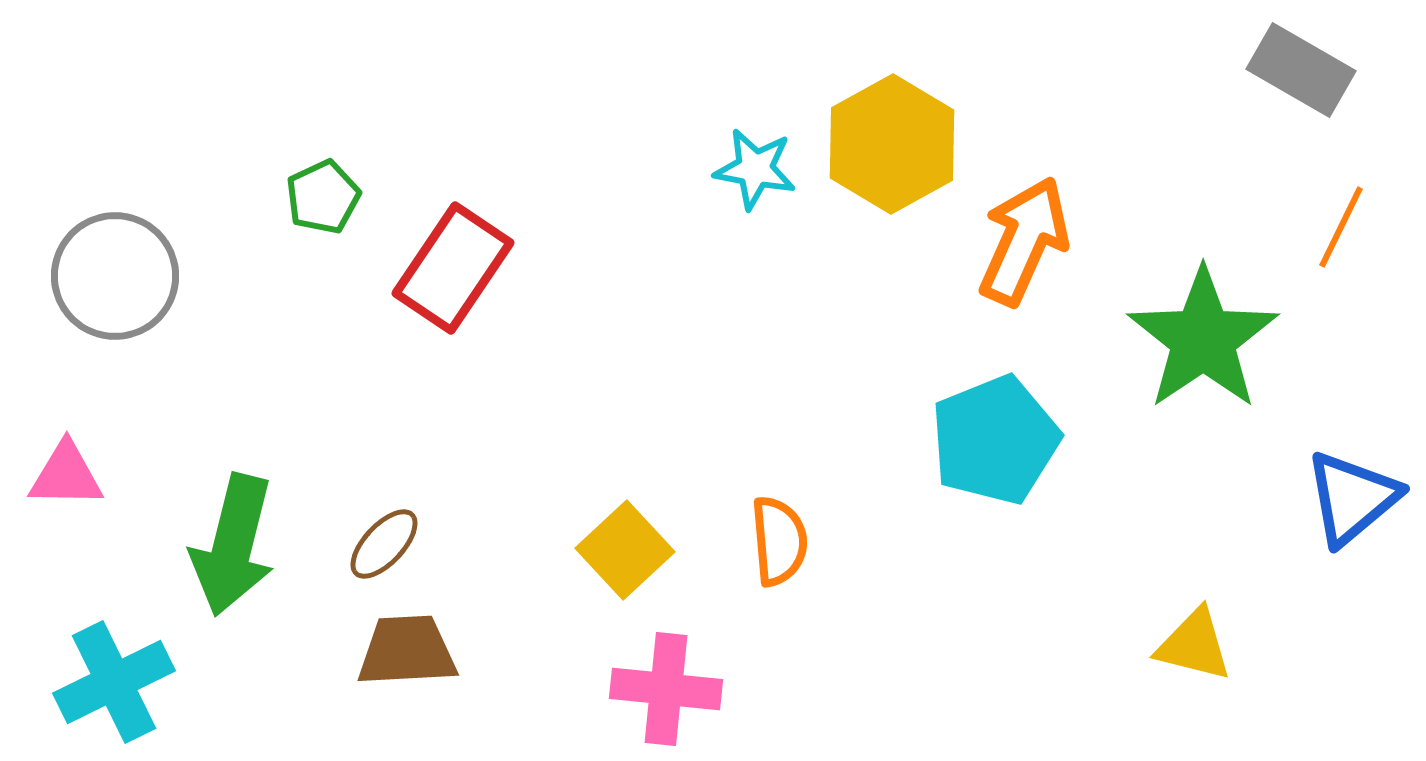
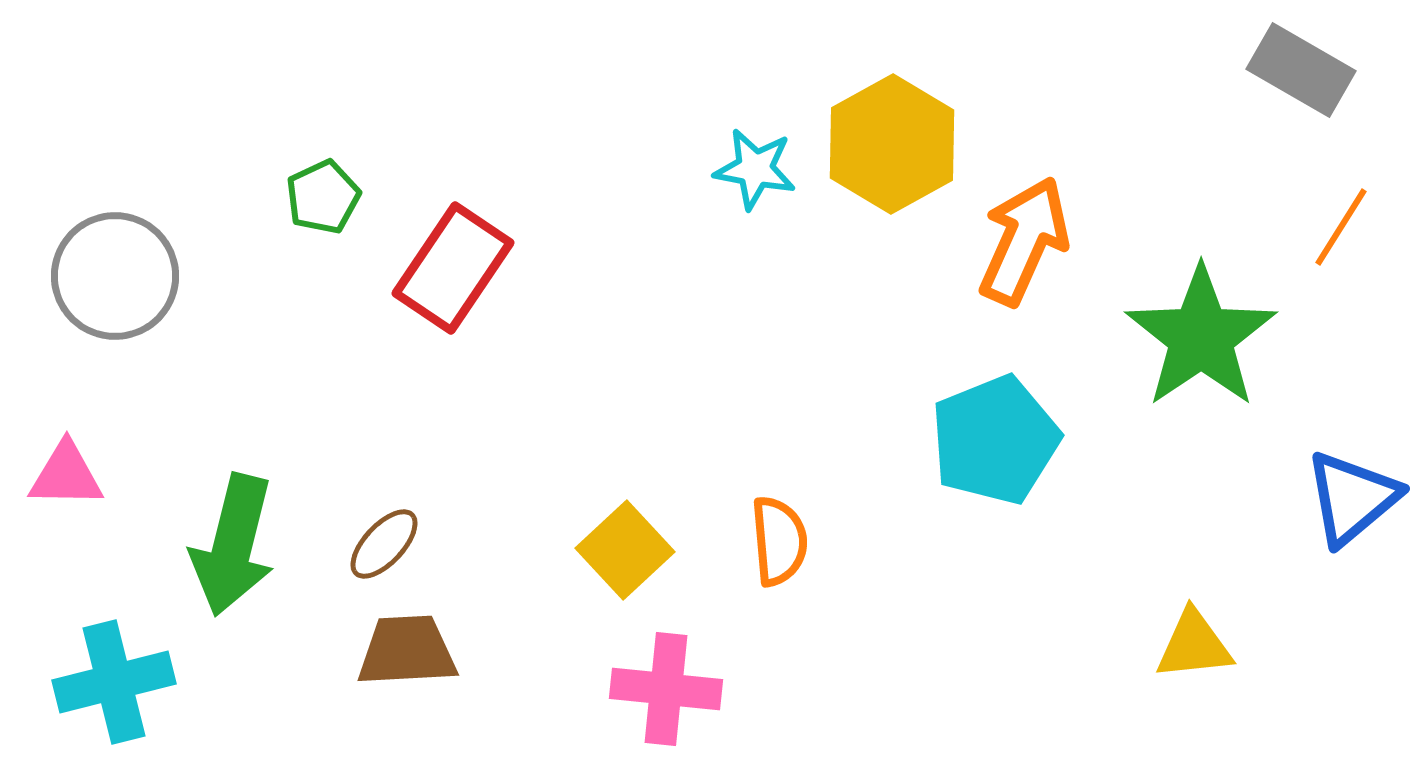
orange line: rotated 6 degrees clockwise
green star: moved 2 px left, 2 px up
yellow triangle: rotated 20 degrees counterclockwise
cyan cross: rotated 12 degrees clockwise
